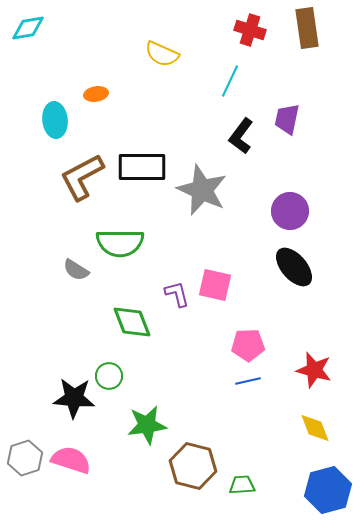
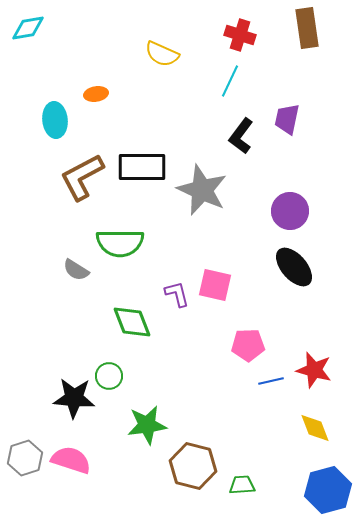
red cross: moved 10 px left, 5 px down
blue line: moved 23 px right
